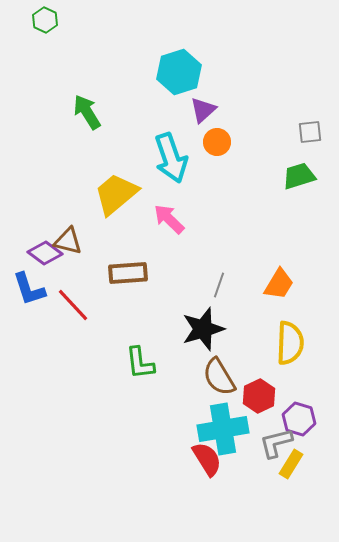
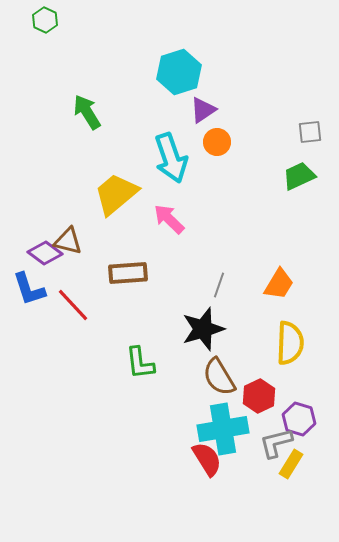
purple triangle: rotated 8 degrees clockwise
green trapezoid: rotated 8 degrees counterclockwise
